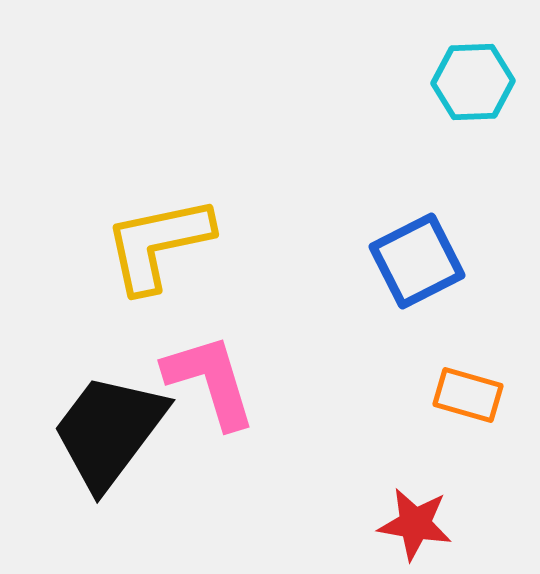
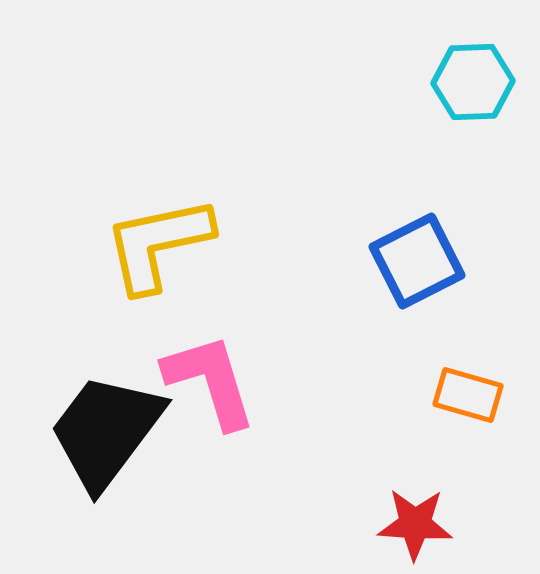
black trapezoid: moved 3 px left
red star: rotated 6 degrees counterclockwise
